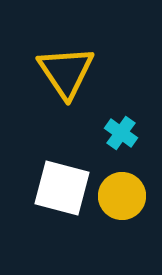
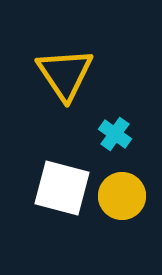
yellow triangle: moved 1 px left, 2 px down
cyan cross: moved 6 px left, 1 px down
